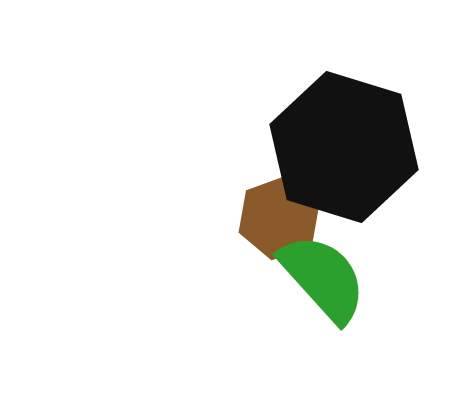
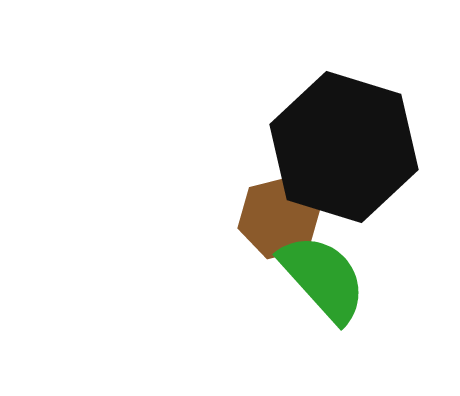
brown hexagon: rotated 6 degrees clockwise
